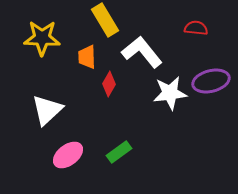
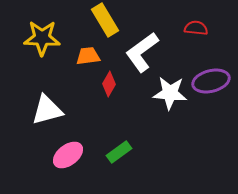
white L-shape: rotated 87 degrees counterclockwise
orange trapezoid: moved 1 px right, 1 px up; rotated 85 degrees clockwise
white star: rotated 12 degrees clockwise
white triangle: rotated 28 degrees clockwise
